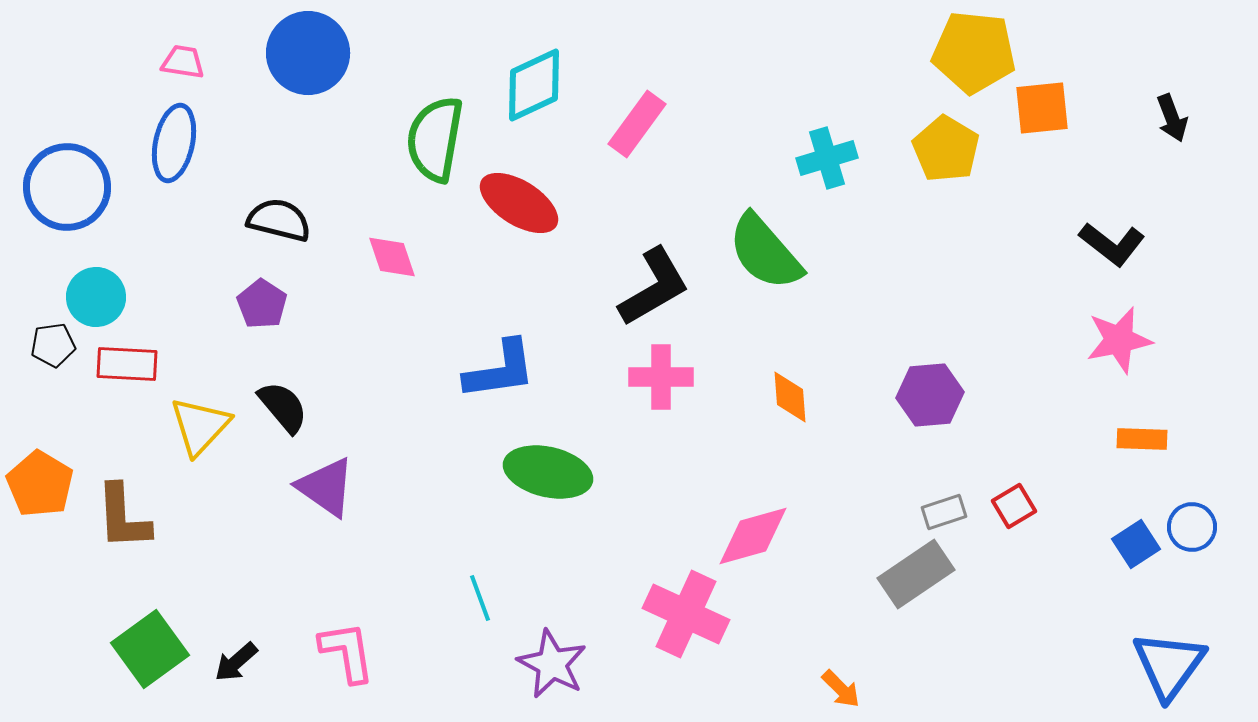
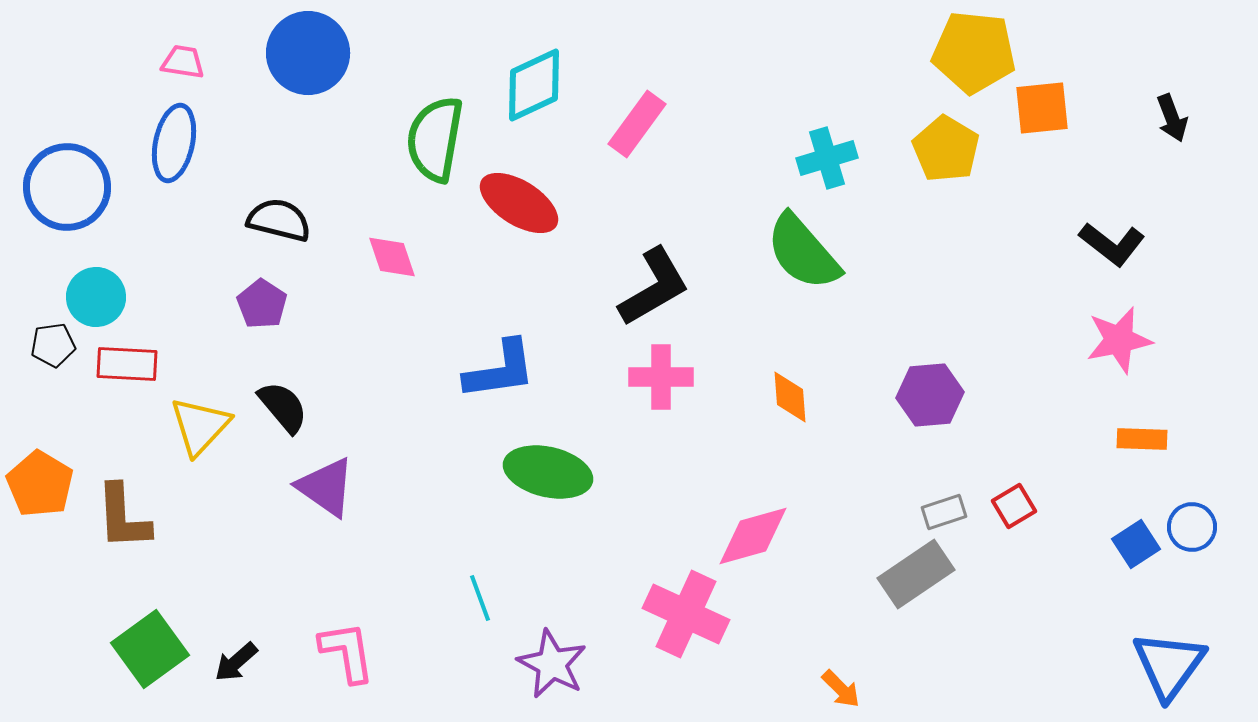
green semicircle at (765, 252): moved 38 px right
